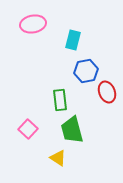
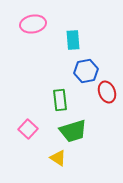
cyan rectangle: rotated 18 degrees counterclockwise
green trapezoid: moved 1 px right, 1 px down; rotated 92 degrees counterclockwise
